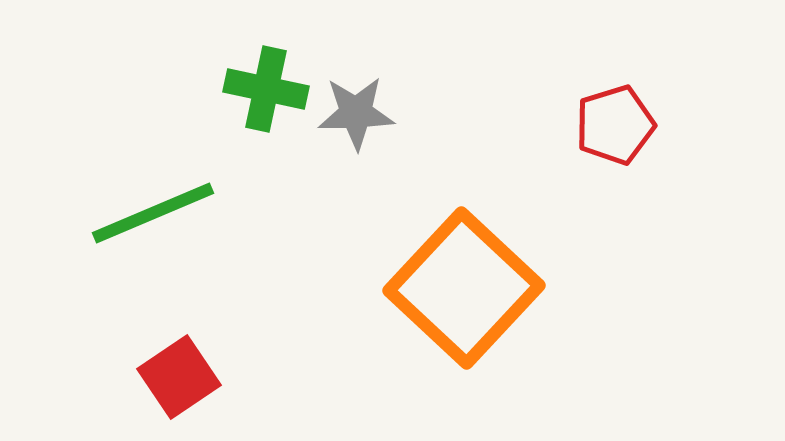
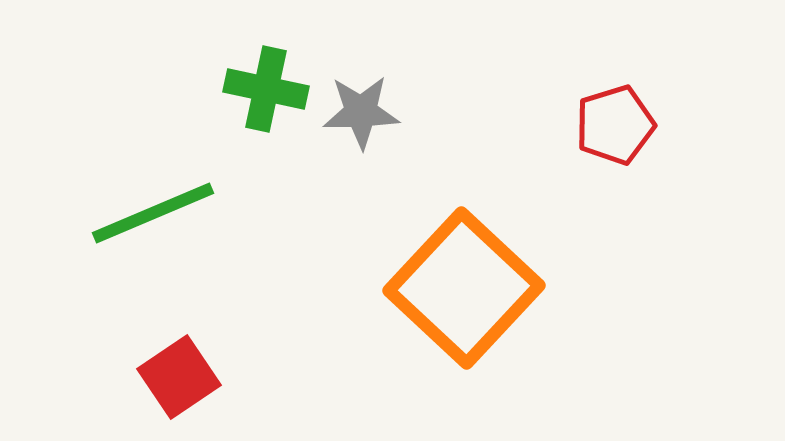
gray star: moved 5 px right, 1 px up
